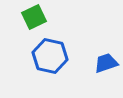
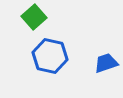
green square: rotated 15 degrees counterclockwise
